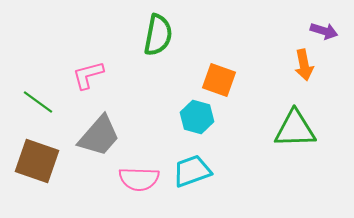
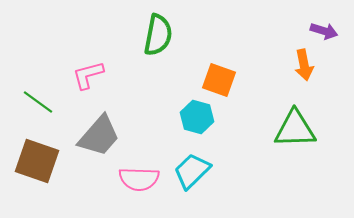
cyan trapezoid: rotated 24 degrees counterclockwise
